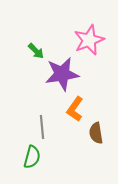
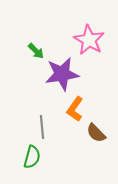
pink star: rotated 20 degrees counterclockwise
brown semicircle: rotated 35 degrees counterclockwise
